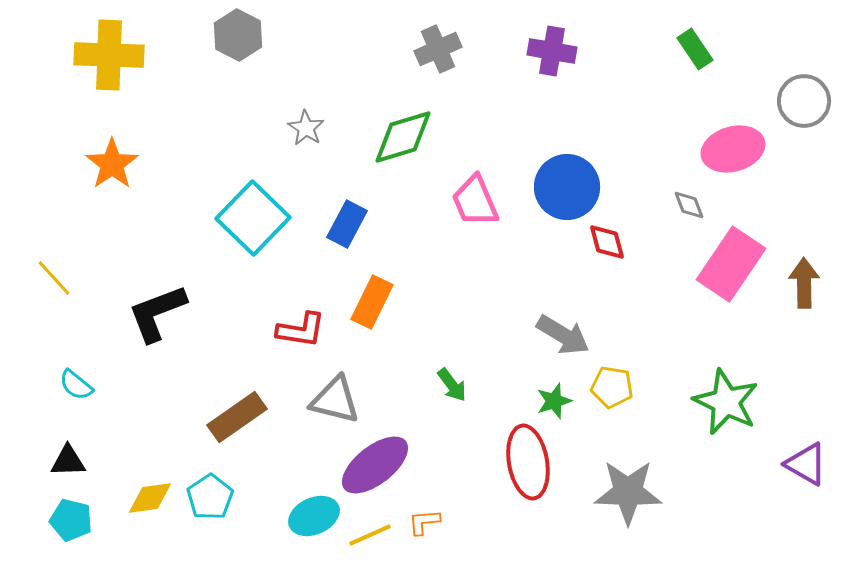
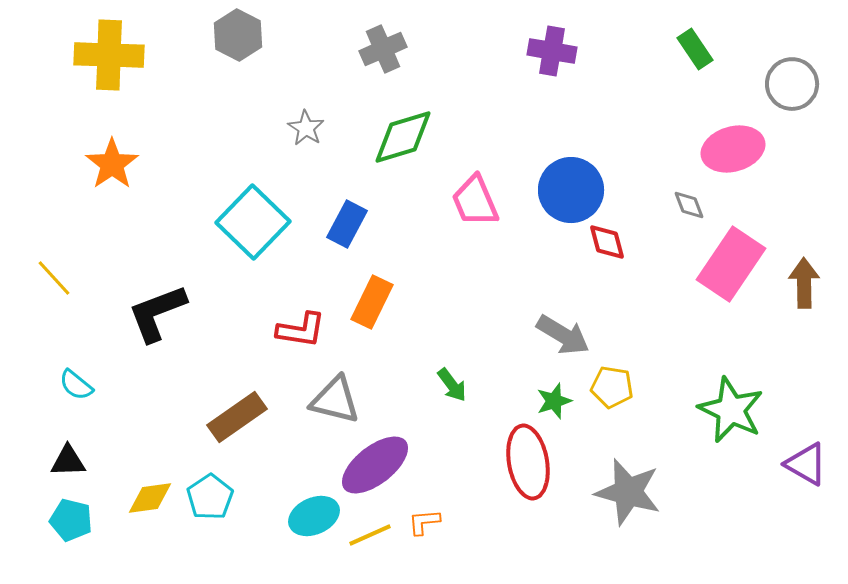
gray cross at (438, 49): moved 55 px left
gray circle at (804, 101): moved 12 px left, 17 px up
blue circle at (567, 187): moved 4 px right, 3 px down
cyan square at (253, 218): moved 4 px down
green star at (726, 402): moved 5 px right, 8 px down
gray star at (628, 492): rotated 14 degrees clockwise
